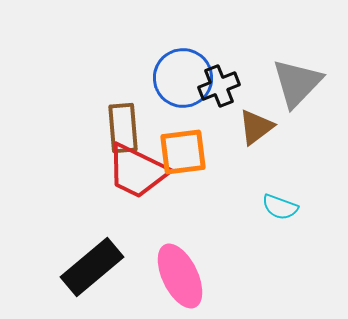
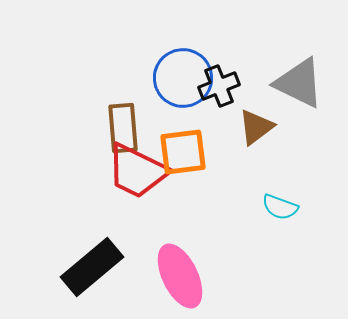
gray triangle: moved 2 px right; rotated 48 degrees counterclockwise
